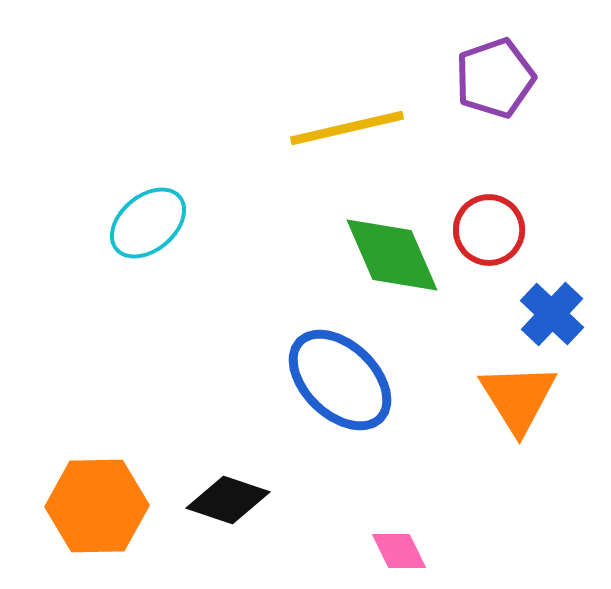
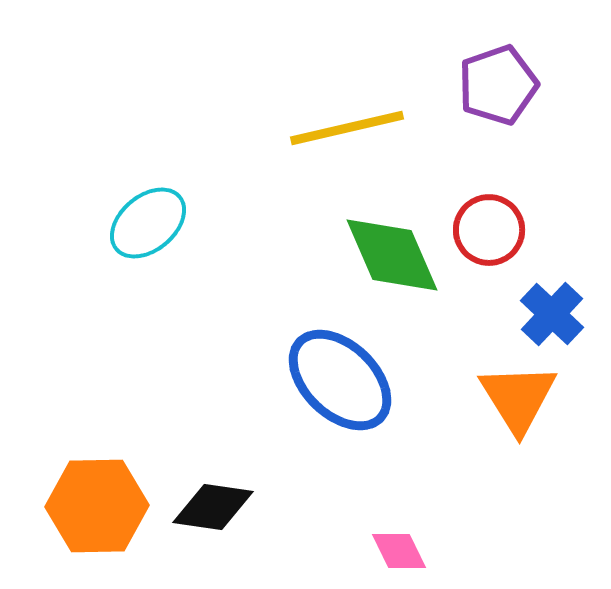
purple pentagon: moved 3 px right, 7 px down
black diamond: moved 15 px left, 7 px down; rotated 10 degrees counterclockwise
